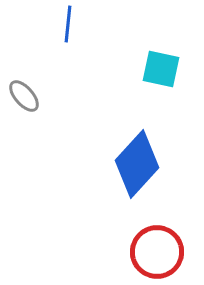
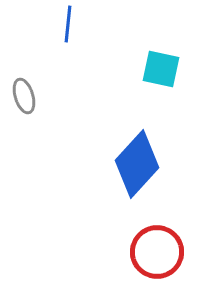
gray ellipse: rotated 24 degrees clockwise
